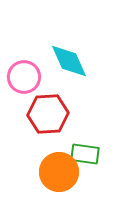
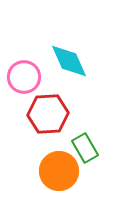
green rectangle: moved 6 px up; rotated 52 degrees clockwise
orange circle: moved 1 px up
